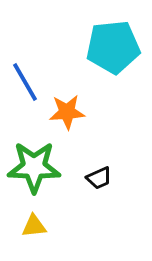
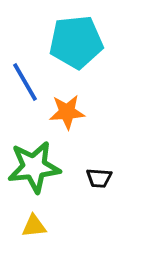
cyan pentagon: moved 37 px left, 5 px up
green star: rotated 8 degrees counterclockwise
black trapezoid: rotated 28 degrees clockwise
